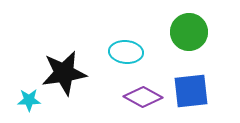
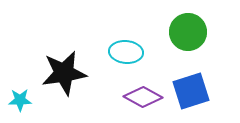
green circle: moved 1 px left
blue square: rotated 12 degrees counterclockwise
cyan star: moved 9 px left
